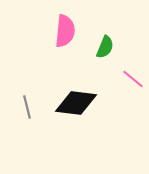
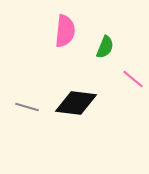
gray line: rotated 60 degrees counterclockwise
